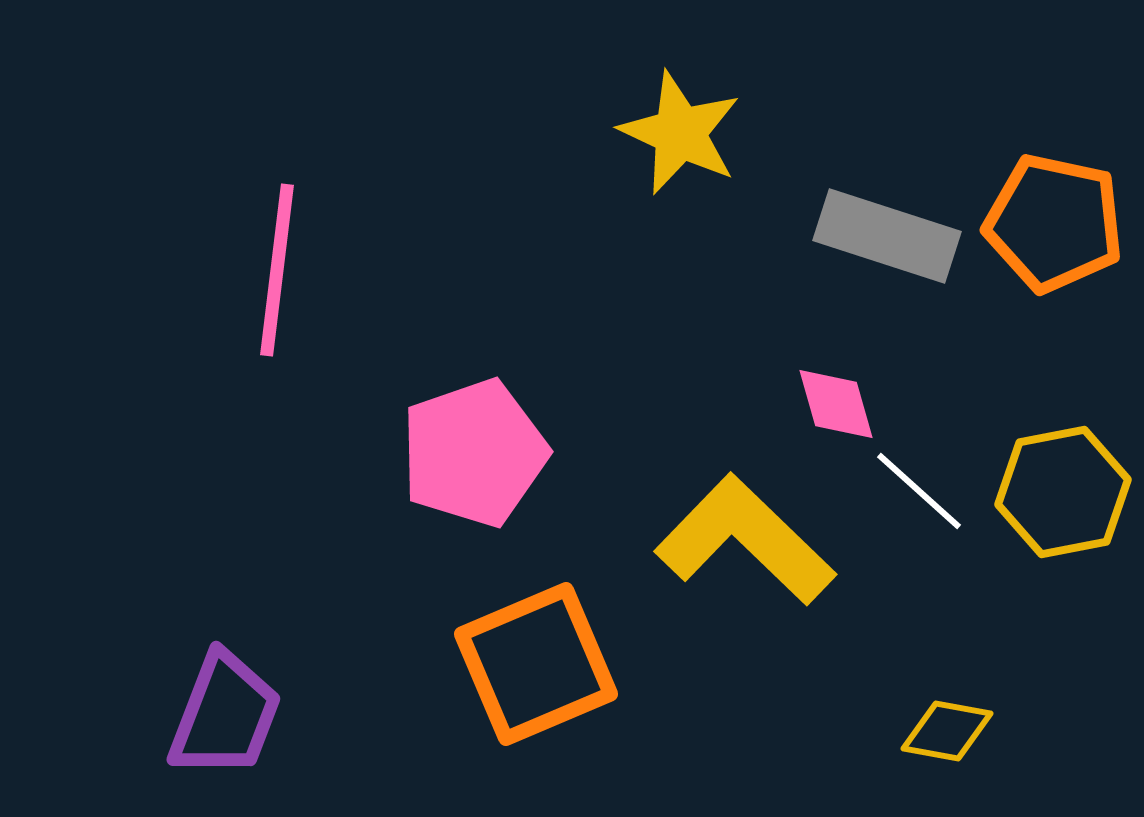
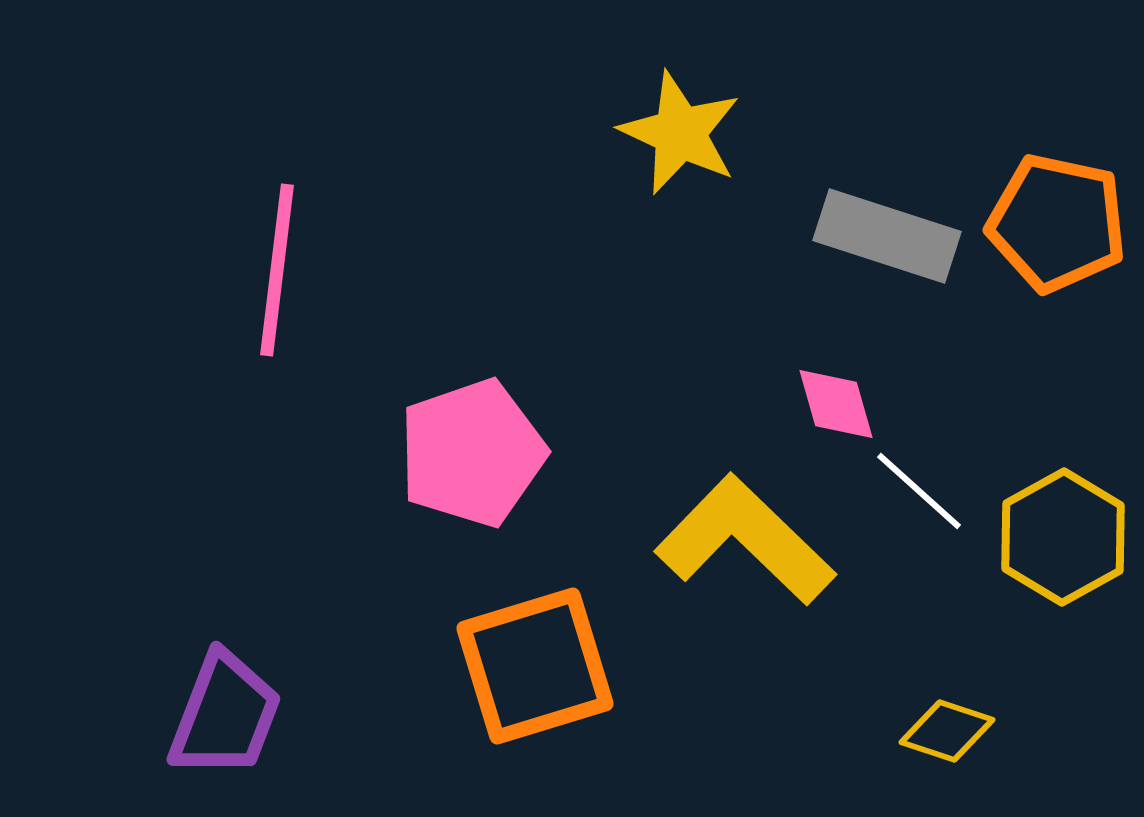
orange pentagon: moved 3 px right
pink pentagon: moved 2 px left
yellow hexagon: moved 45 px down; rotated 18 degrees counterclockwise
orange square: moved 1 px left, 2 px down; rotated 6 degrees clockwise
yellow diamond: rotated 8 degrees clockwise
